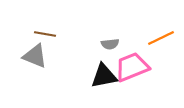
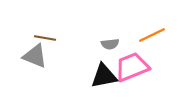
brown line: moved 4 px down
orange line: moved 9 px left, 3 px up
